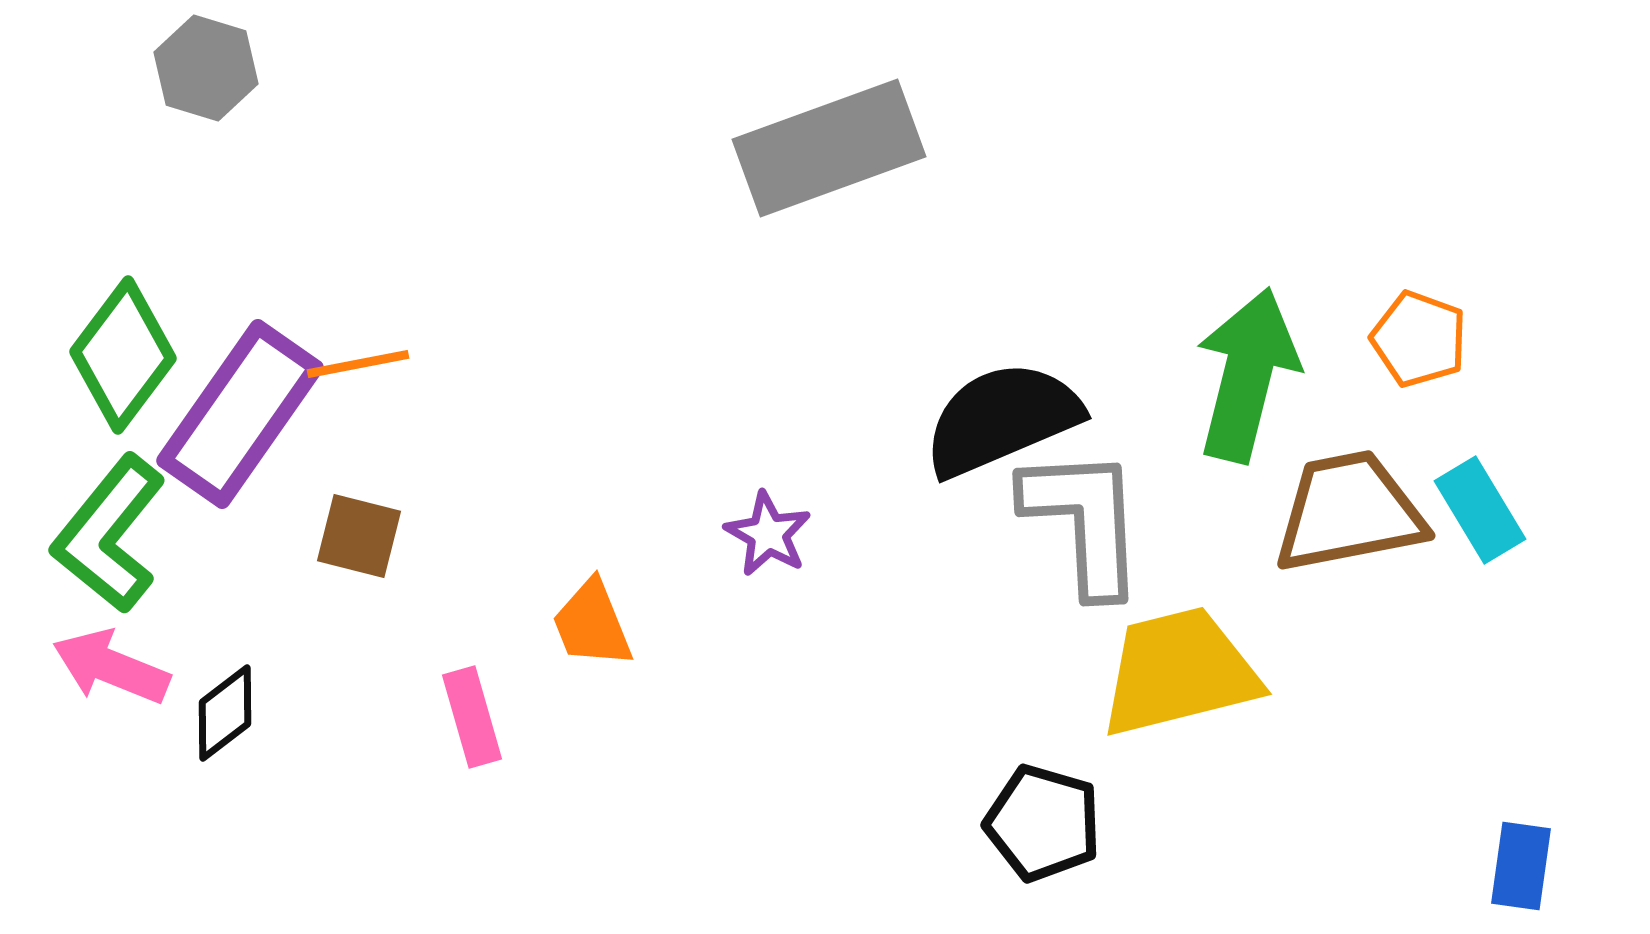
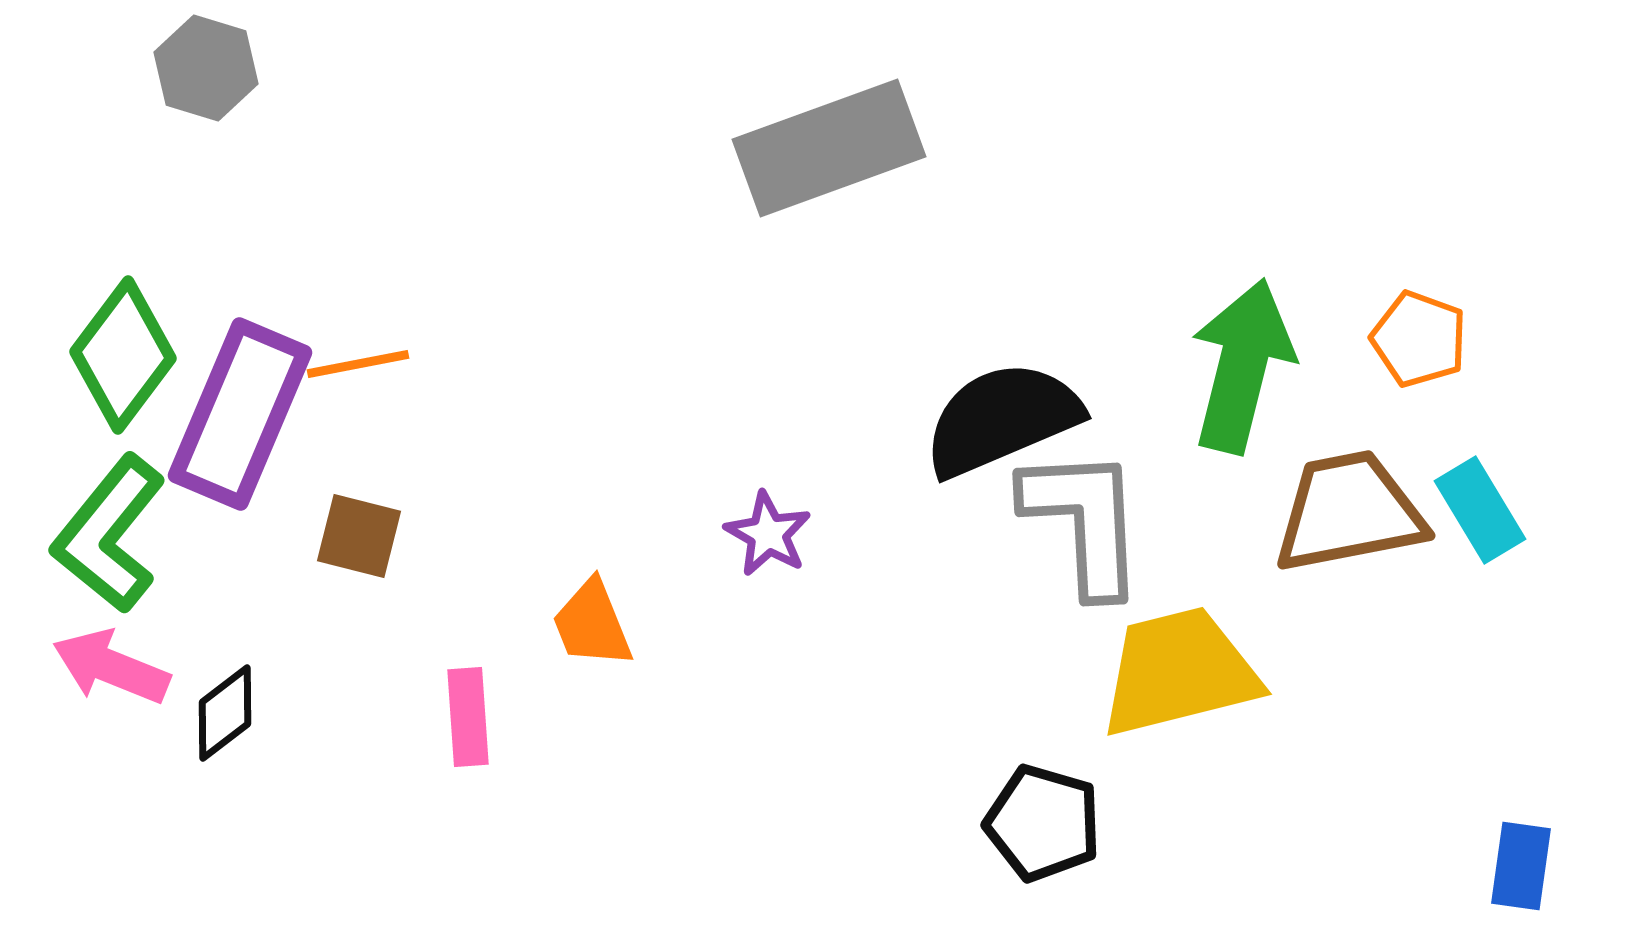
green arrow: moved 5 px left, 9 px up
purple rectangle: rotated 12 degrees counterclockwise
pink rectangle: moved 4 px left; rotated 12 degrees clockwise
